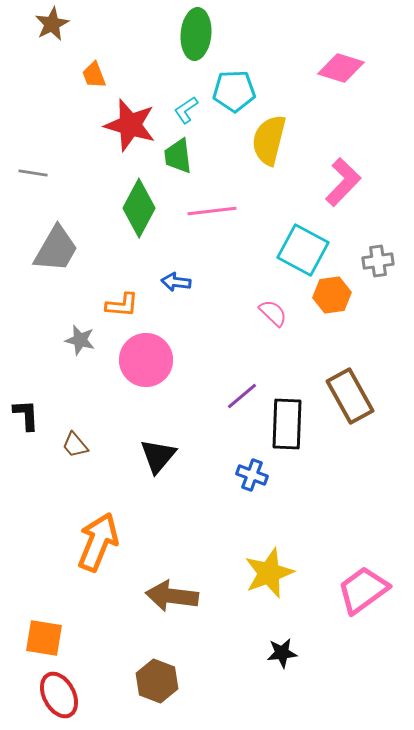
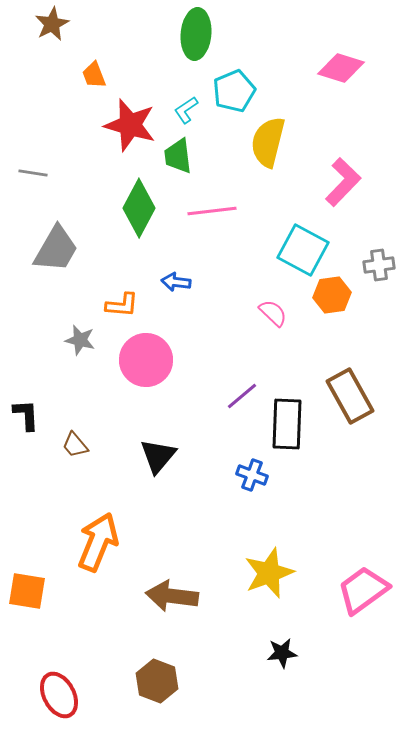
cyan pentagon: rotated 21 degrees counterclockwise
yellow semicircle: moved 1 px left, 2 px down
gray cross: moved 1 px right, 4 px down
orange square: moved 17 px left, 47 px up
